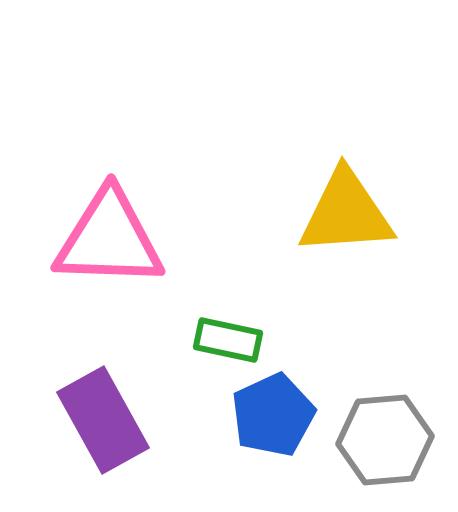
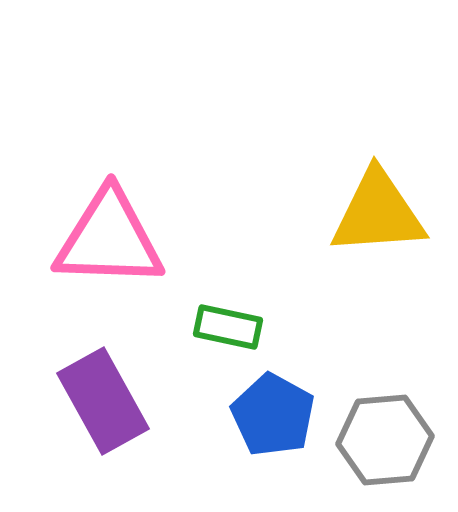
yellow triangle: moved 32 px right
green rectangle: moved 13 px up
blue pentagon: rotated 18 degrees counterclockwise
purple rectangle: moved 19 px up
